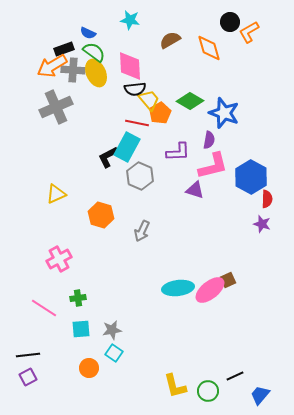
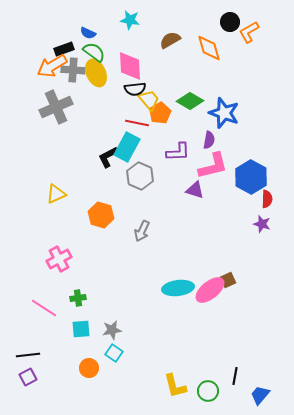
black line at (235, 376): rotated 54 degrees counterclockwise
